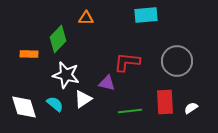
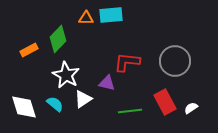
cyan rectangle: moved 35 px left
orange rectangle: moved 4 px up; rotated 30 degrees counterclockwise
gray circle: moved 2 px left
white star: rotated 16 degrees clockwise
red rectangle: rotated 25 degrees counterclockwise
